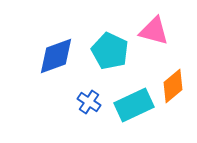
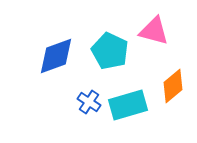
cyan rectangle: moved 6 px left; rotated 9 degrees clockwise
